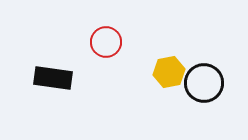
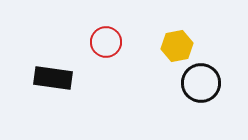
yellow hexagon: moved 8 px right, 26 px up
black circle: moved 3 px left
